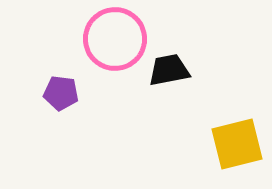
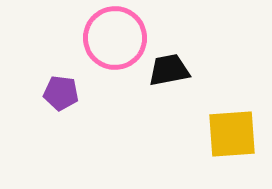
pink circle: moved 1 px up
yellow square: moved 5 px left, 10 px up; rotated 10 degrees clockwise
